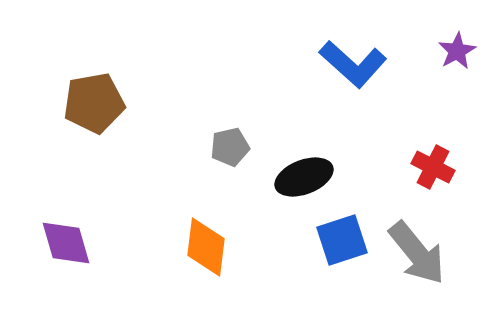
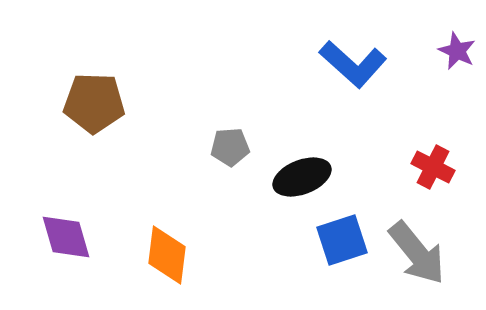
purple star: rotated 18 degrees counterclockwise
brown pentagon: rotated 12 degrees clockwise
gray pentagon: rotated 9 degrees clockwise
black ellipse: moved 2 px left
purple diamond: moved 6 px up
orange diamond: moved 39 px left, 8 px down
